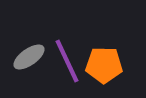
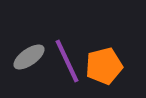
orange pentagon: moved 1 px down; rotated 15 degrees counterclockwise
